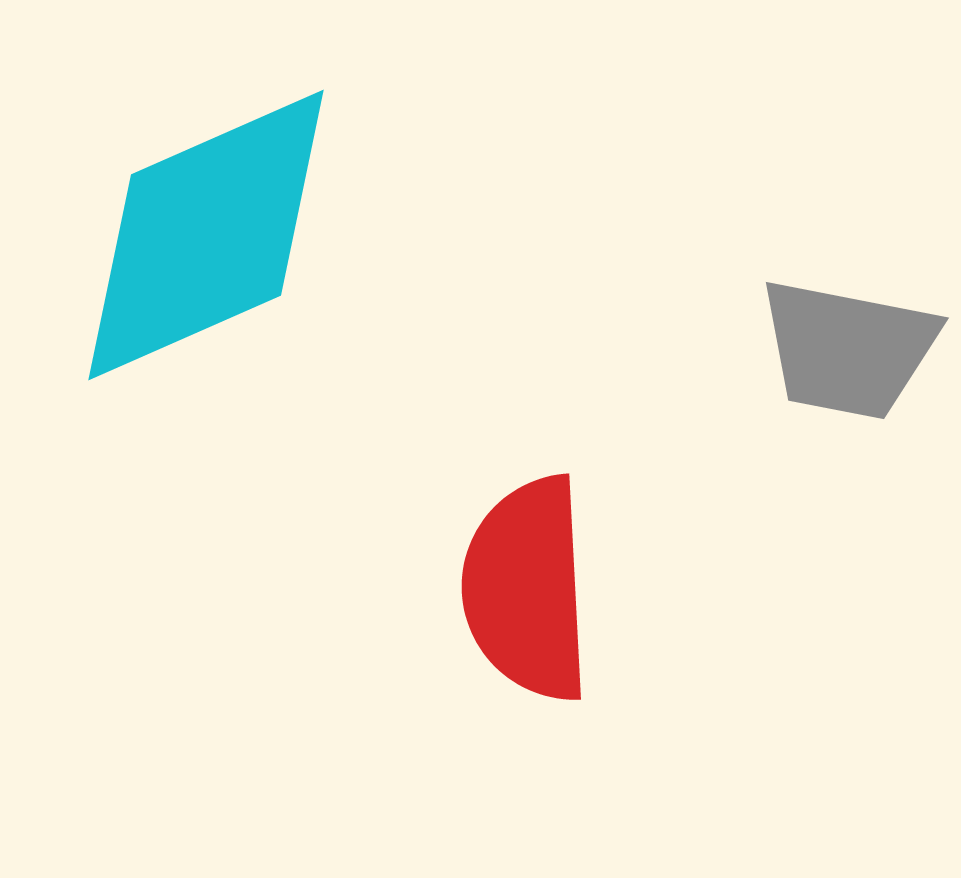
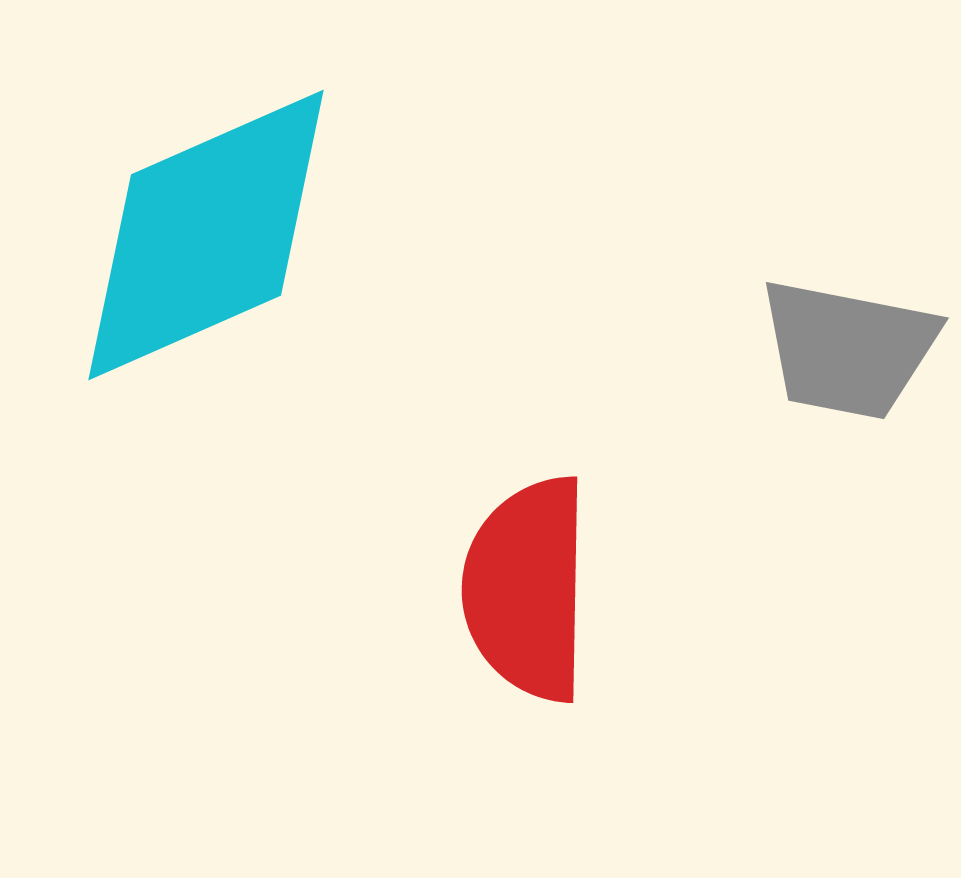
red semicircle: rotated 4 degrees clockwise
